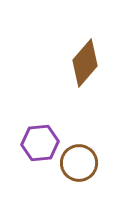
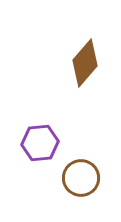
brown circle: moved 2 px right, 15 px down
